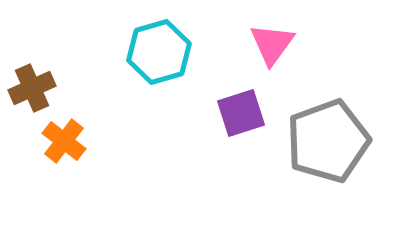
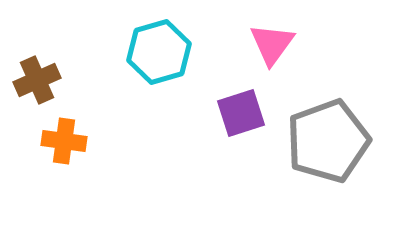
brown cross: moved 5 px right, 8 px up
orange cross: rotated 30 degrees counterclockwise
